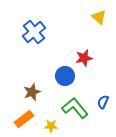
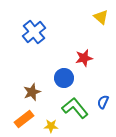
yellow triangle: moved 2 px right
blue circle: moved 1 px left, 2 px down
